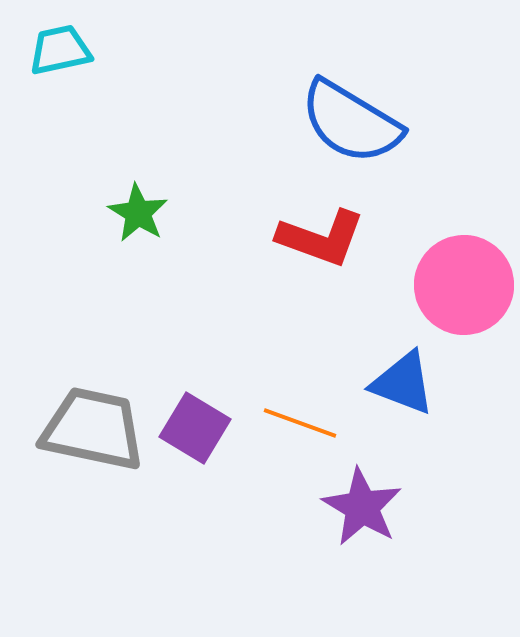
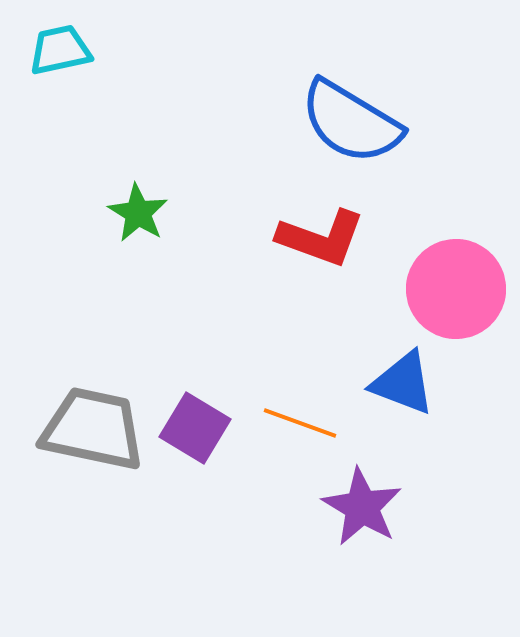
pink circle: moved 8 px left, 4 px down
